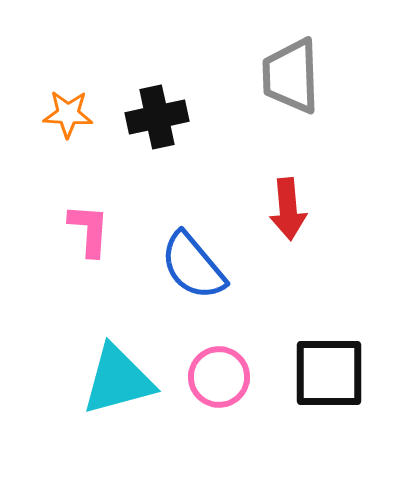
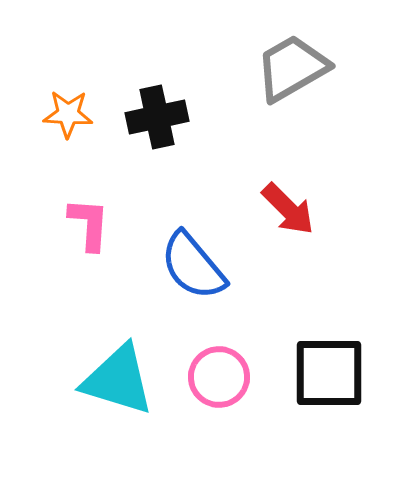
gray trapezoid: moved 1 px right, 8 px up; rotated 62 degrees clockwise
red arrow: rotated 40 degrees counterclockwise
pink L-shape: moved 6 px up
cyan triangle: rotated 32 degrees clockwise
